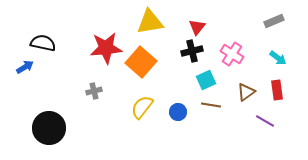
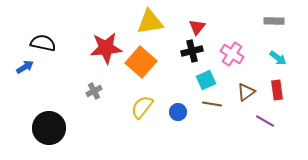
gray rectangle: rotated 24 degrees clockwise
gray cross: rotated 14 degrees counterclockwise
brown line: moved 1 px right, 1 px up
